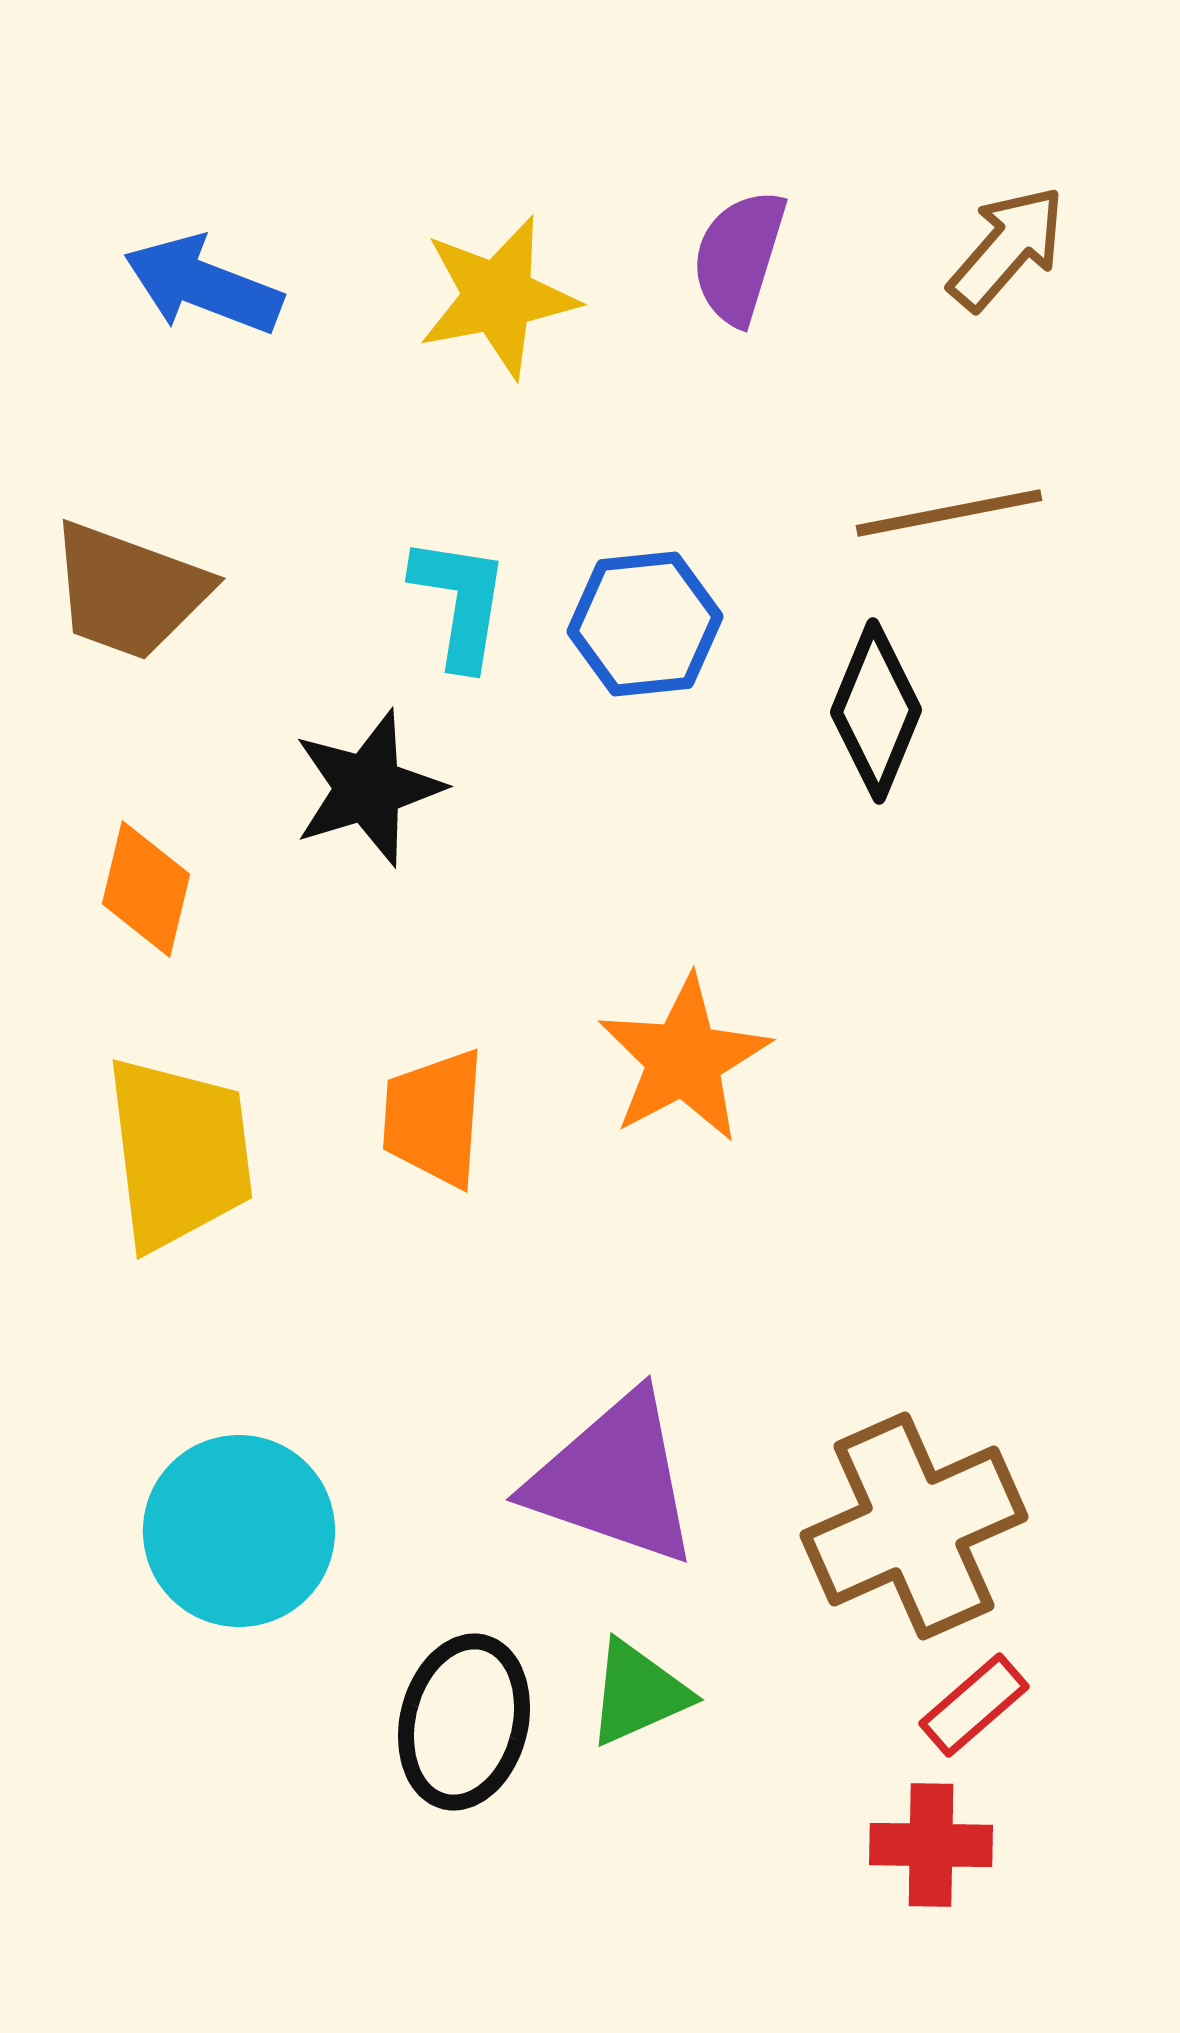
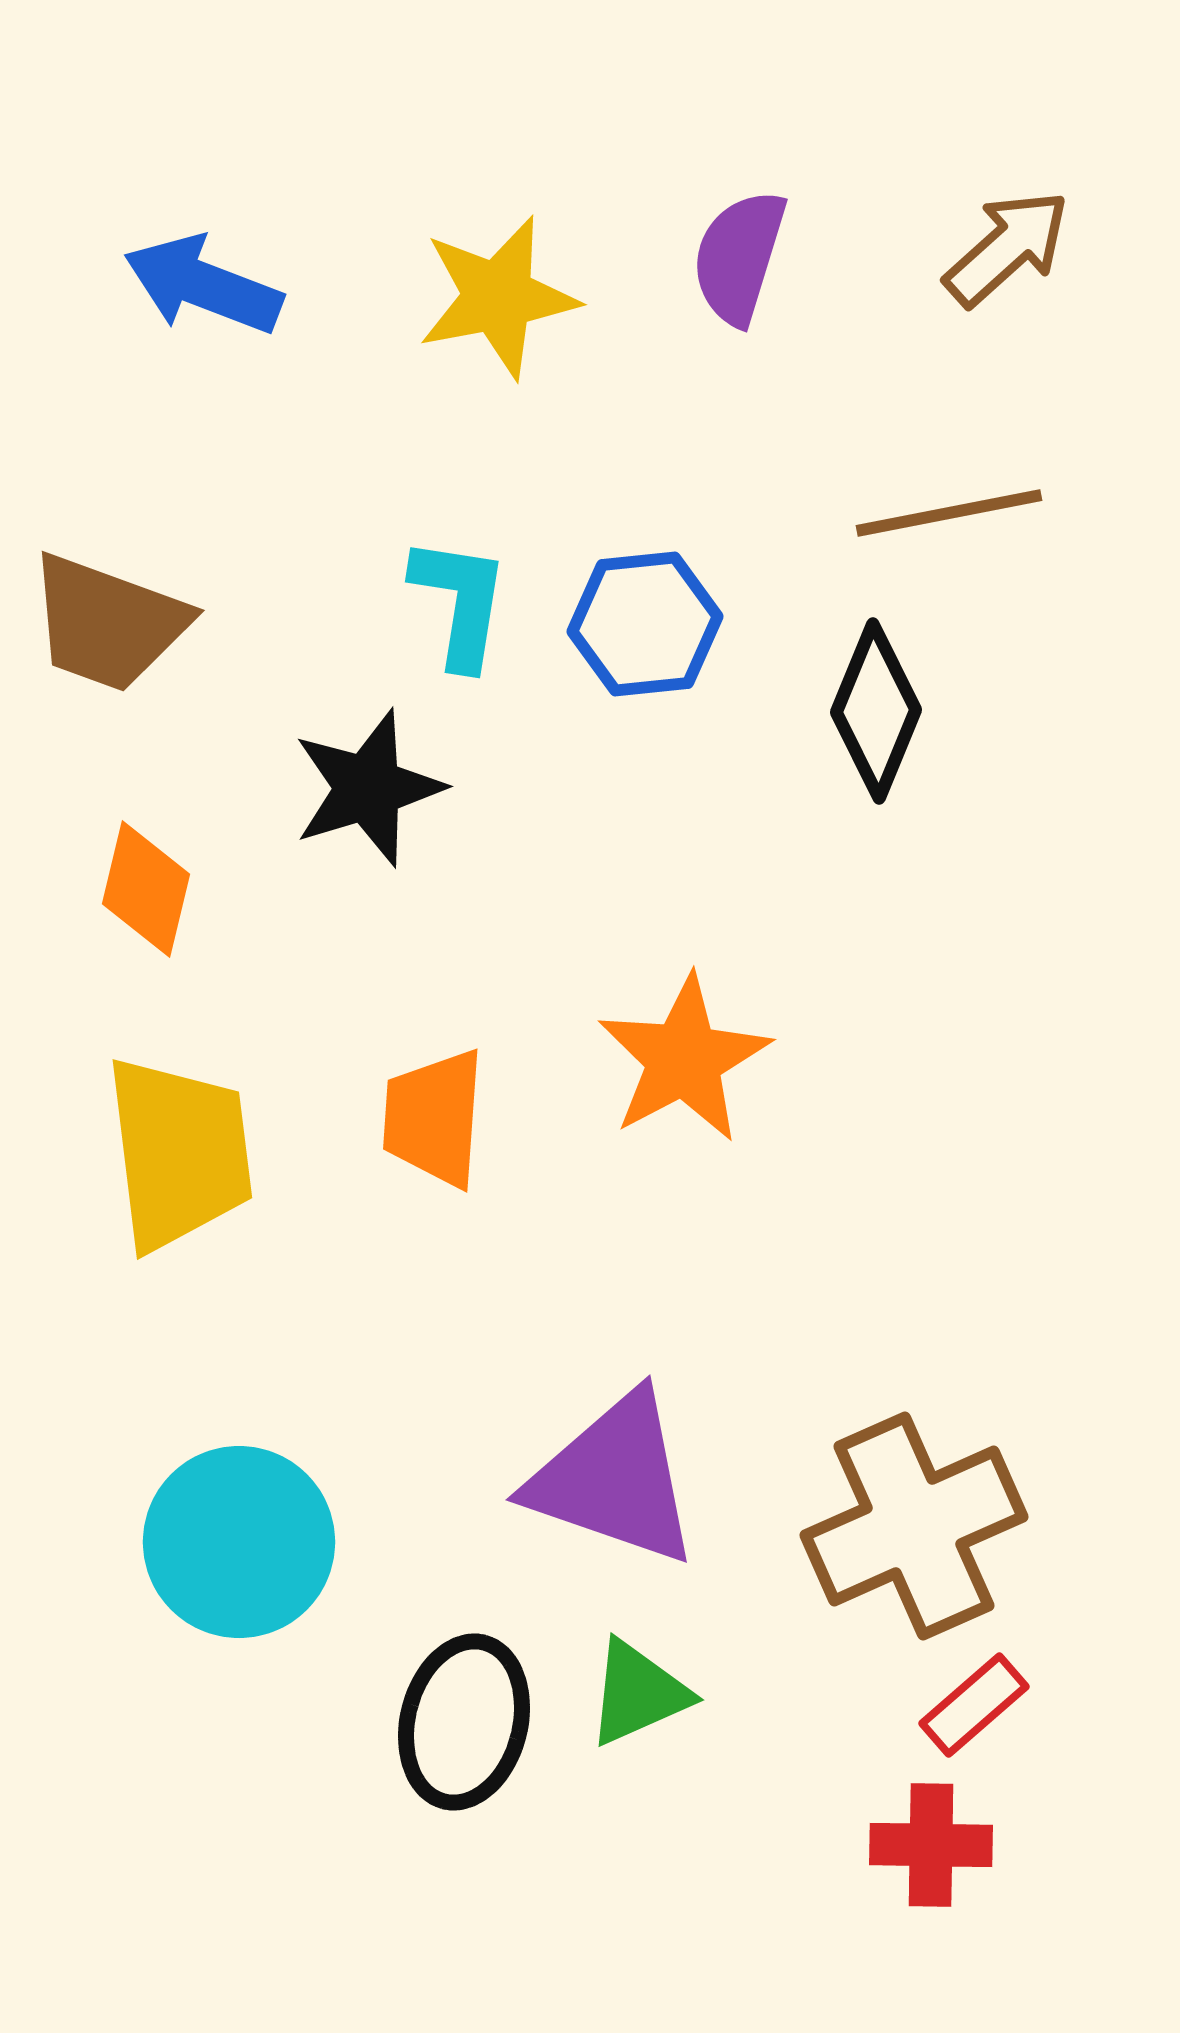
brown arrow: rotated 7 degrees clockwise
brown trapezoid: moved 21 px left, 32 px down
cyan circle: moved 11 px down
